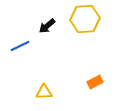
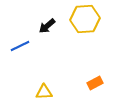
orange rectangle: moved 1 px down
